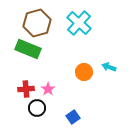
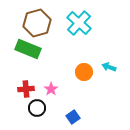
pink star: moved 3 px right
